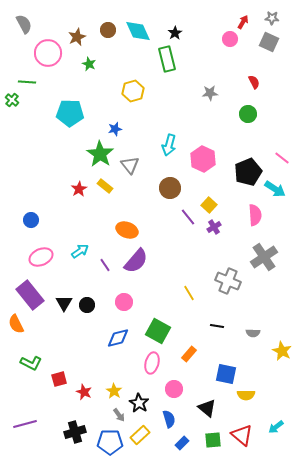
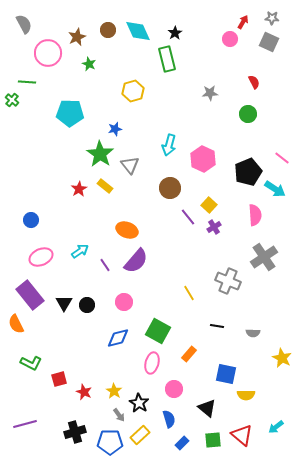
yellow star at (282, 351): moved 7 px down
